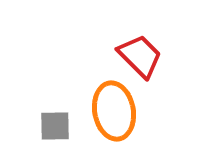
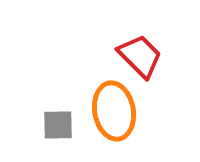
gray square: moved 3 px right, 1 px up
